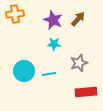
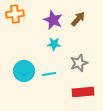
red rectangle: moved 3 px left
